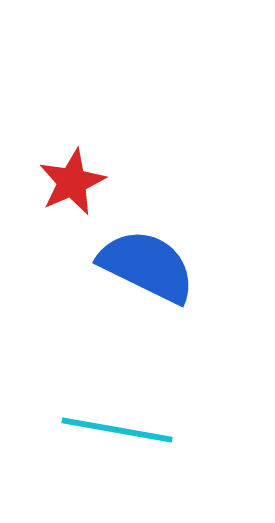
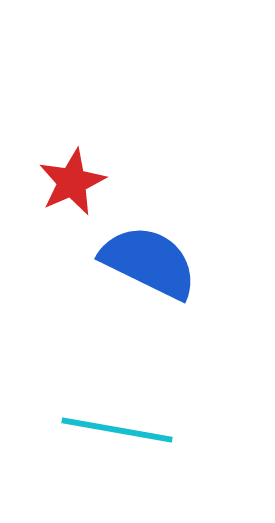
blue semicircle: moved 2 px right, 4 px up
